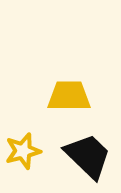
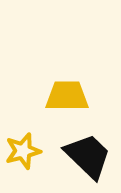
yellow trapezoid: moved 2 px left
